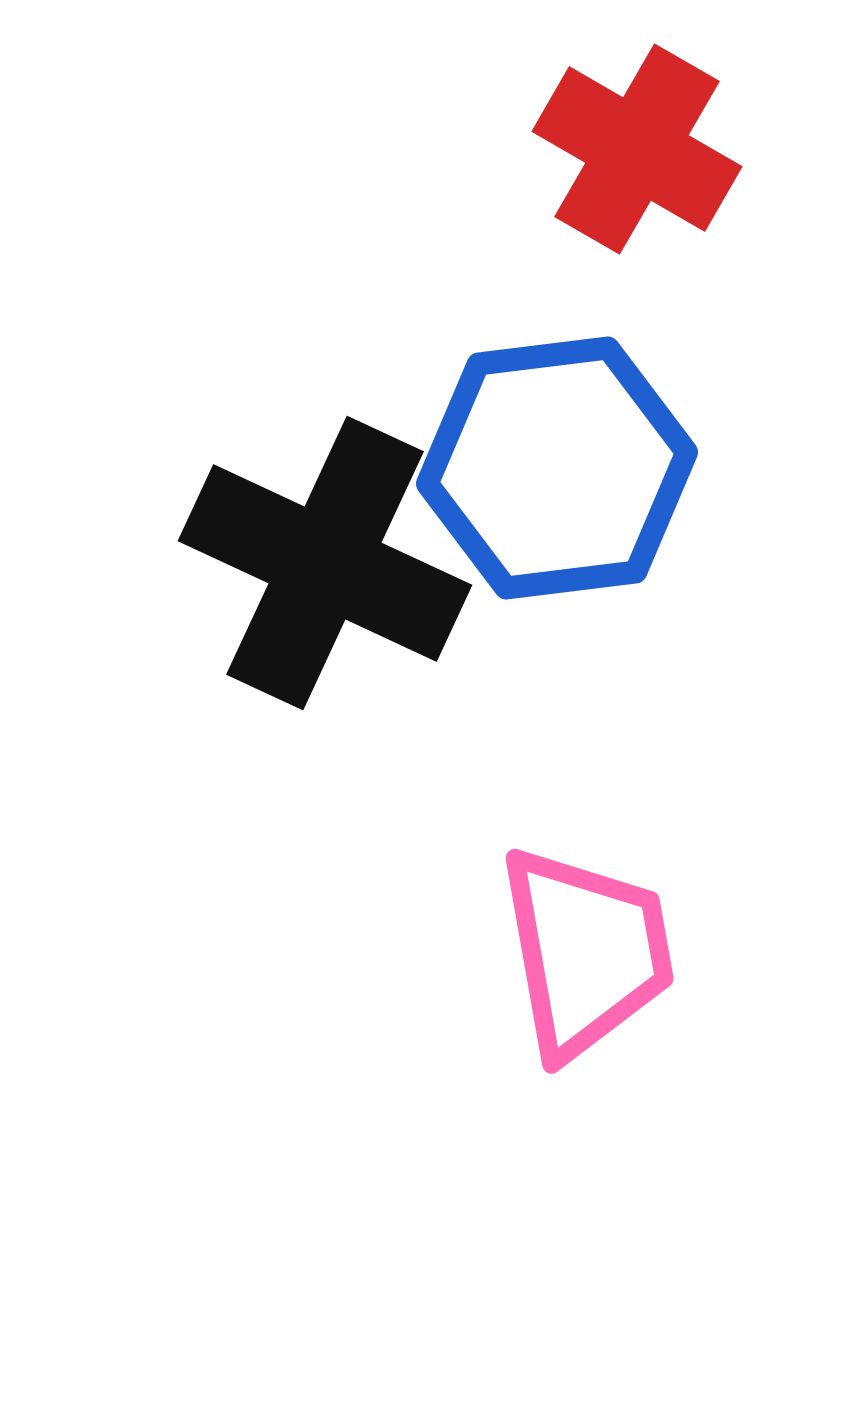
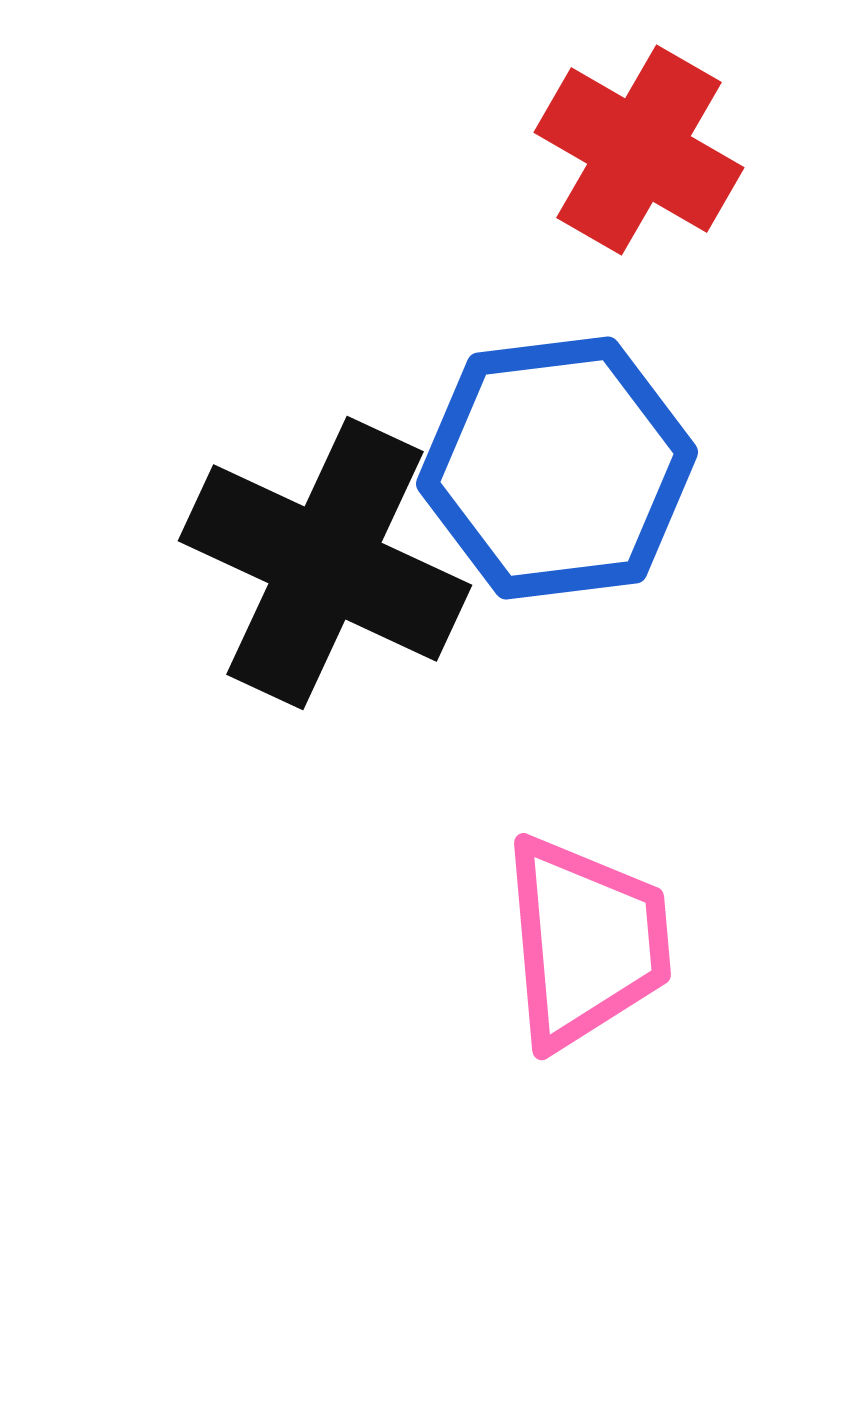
red cross: moved 2 px right, 1 px down
pink trapezoid: moved 10 px up; rotated 5 degrees clockwise
